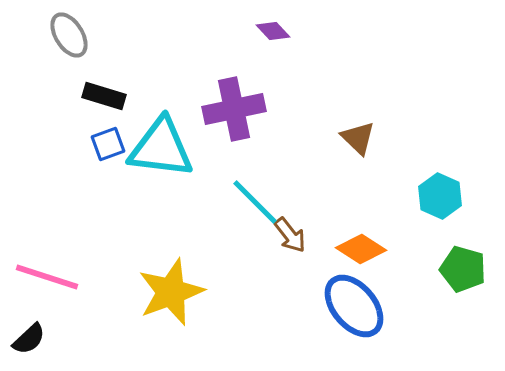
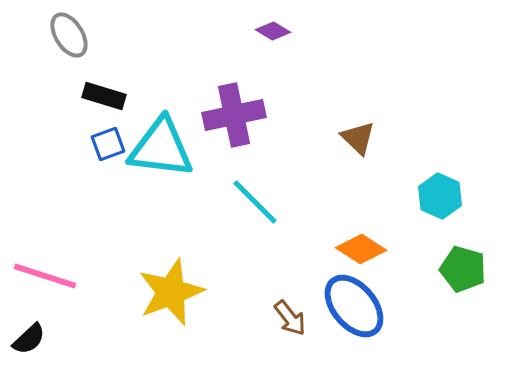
purple diamond: rotated 16 degrees counterclockwise
purple cross: moved 6 px down
brown arrow: moved 83 px down
pink line: moved 2 px left, 1 px up
